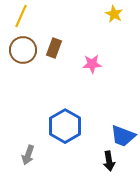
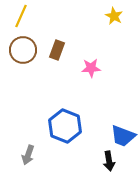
yellow star: moved 2 px down
brown rectangle: moved 3 px right, 2 px down
pink star: moved 1 px left, 4 px down
blue hexagon: rotated 8 degrees counterclockwise
